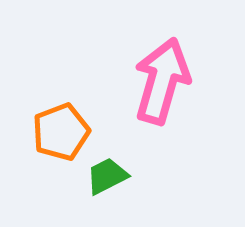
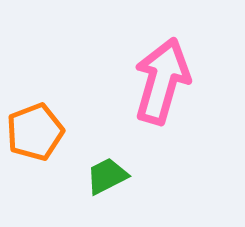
orange pentagon: moved 26 px left
